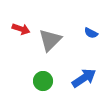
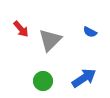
red arrow: rotated 30 degrees clockwise
blue semicircle: moved 1 px left, 1 px up
